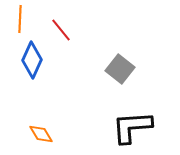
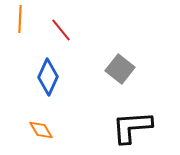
blue diamond: moved 16 px right, 17 px down
orange diamond: moved 4 px up
